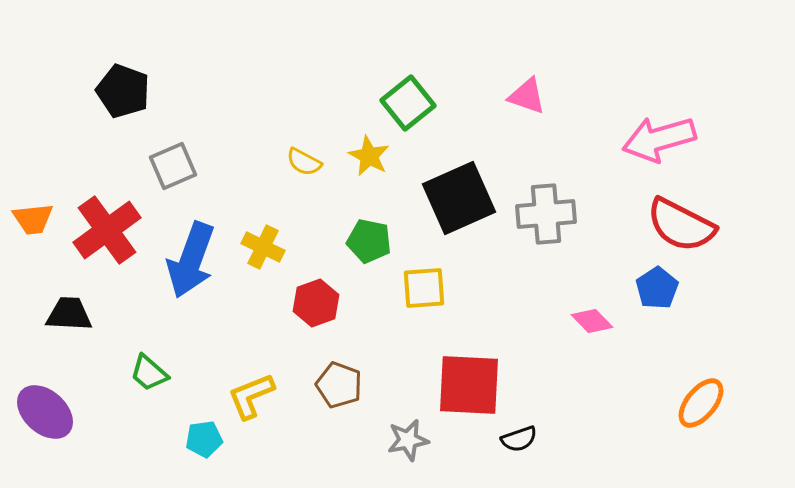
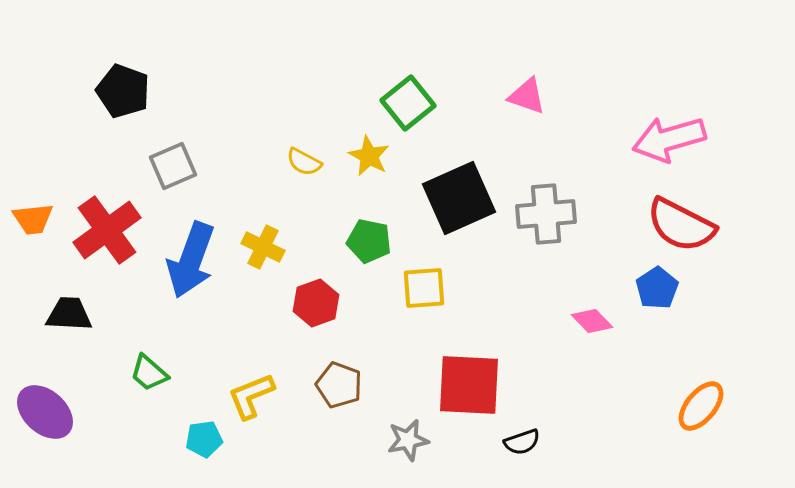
pink arrow: moved 10 px right
orange ellipse: moved 3 px down
black semicircle: moved 3 px right, 3 px down
